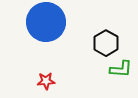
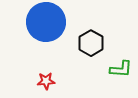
black hexagon: moved 15 px left
